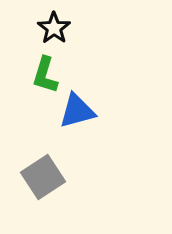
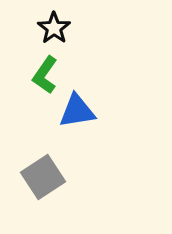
green L-shape: rotated 18 degrees clockwise
blue triangle: rotated 6 degrees clockwise
